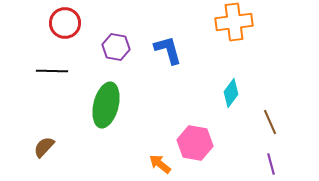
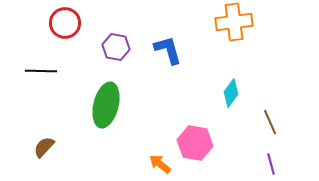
black line: moved 11 px left
